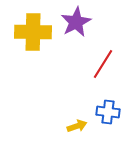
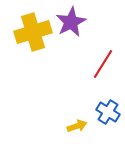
purple star: moved 5 px left
yellow cross: rotated 18 degrees counterclockwise
blue cross: rotated 25 degrees clockwise
